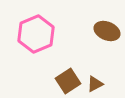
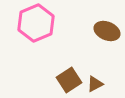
pink hexagon: moved 11 px up
brown square: moved 1 px right, 1 px up
